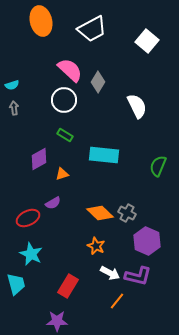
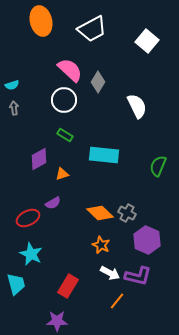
purple hexagon: moved 1 px up
orange star: moved 5 px right, 1 px up
